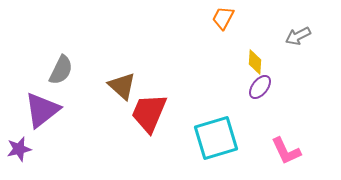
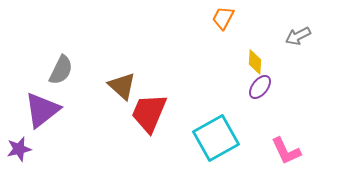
cyan square: rotated 12 degrees counterclockwise
